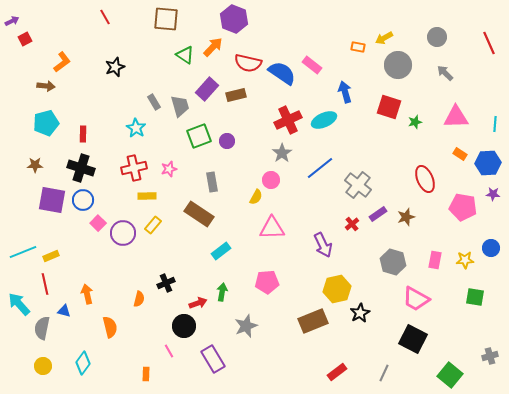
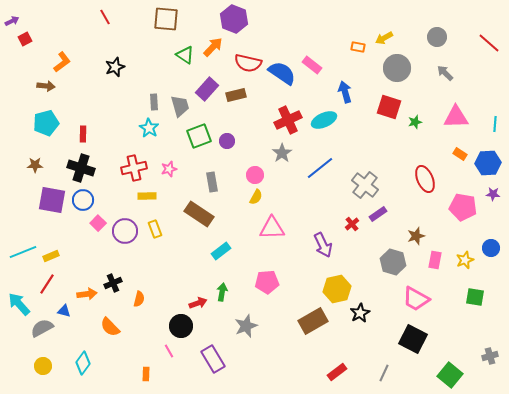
red line at (489, 43): rotated 25 degrees counterclockwise
gray circle at (398, 65): moved 1 px left, 3 px down
gray rectangle at (154, 102): rotated 28 degrees clockwise
cyan star at (136, 128): moved 13 px right
pink circle at (271, 180): moved 16 px left, 5 px up
gray cross at (358, 185): moved 7 px right
brown star at (406, 217): moved 10 px right, 19 px down
yellow rectangle at (153, 225): moved 2 px right, 4 px down; rotated 60 degrees counterclockwise
purple circle at (123, 233): moved 2 px right, 2 px up
yellow star at (465, 260): rotated 18 degrees counterclockwise
black cross at (166, 283): moved 53 px left
red line at (45, 284): moved 2 px right; rotated 45 degrees clockwise
orange arrow at (87, 294): rotated 96 degrees clockwise
brown rectangle at (313, 321): rotated 8 degrees counterclockwise
black circle at (184, 326): moved 3 px left
orange semicircle at (110, 327): rotated 150 degrees clockwise
gray semicircle at (42, 328): rotated 50 degrees clockwise
